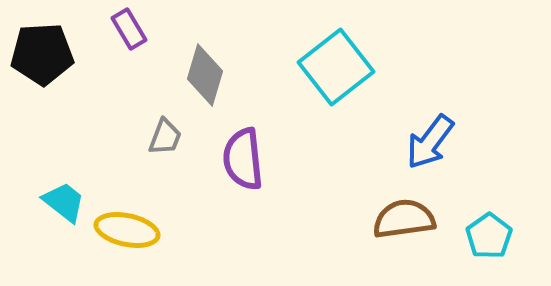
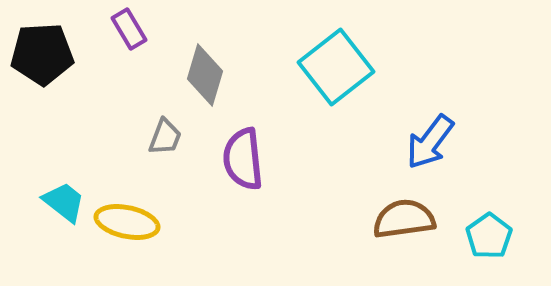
yellow ellipse: moved 8 px up
